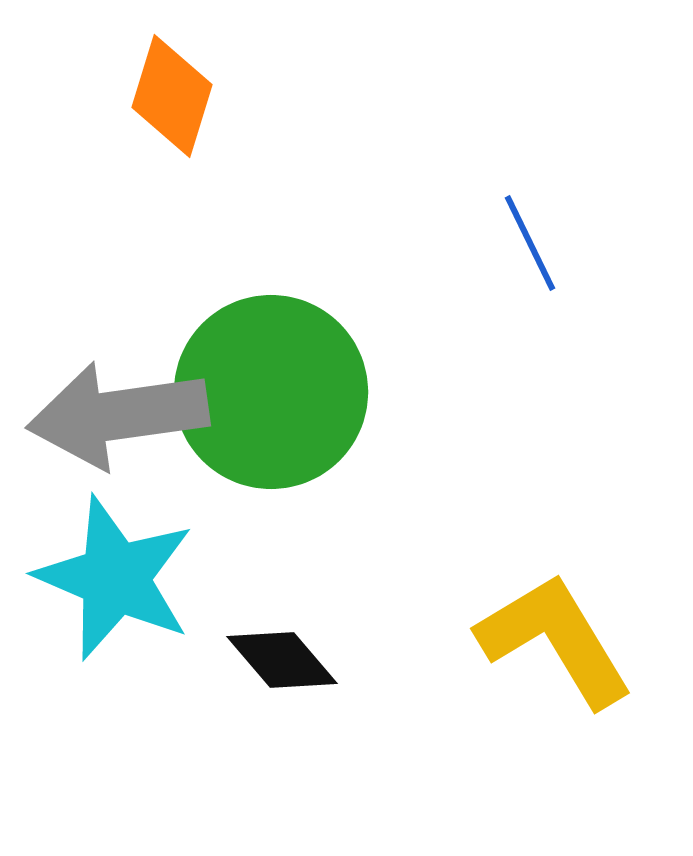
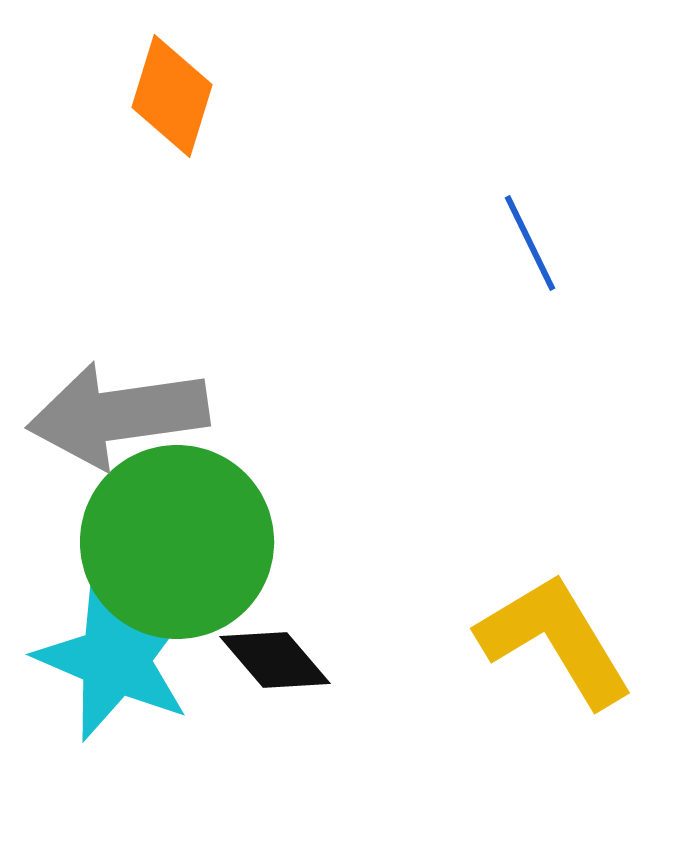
green circle: moved 94 px left, 150 px down
cyan star: moved 81 px down
black diamond: moved 7 px left
